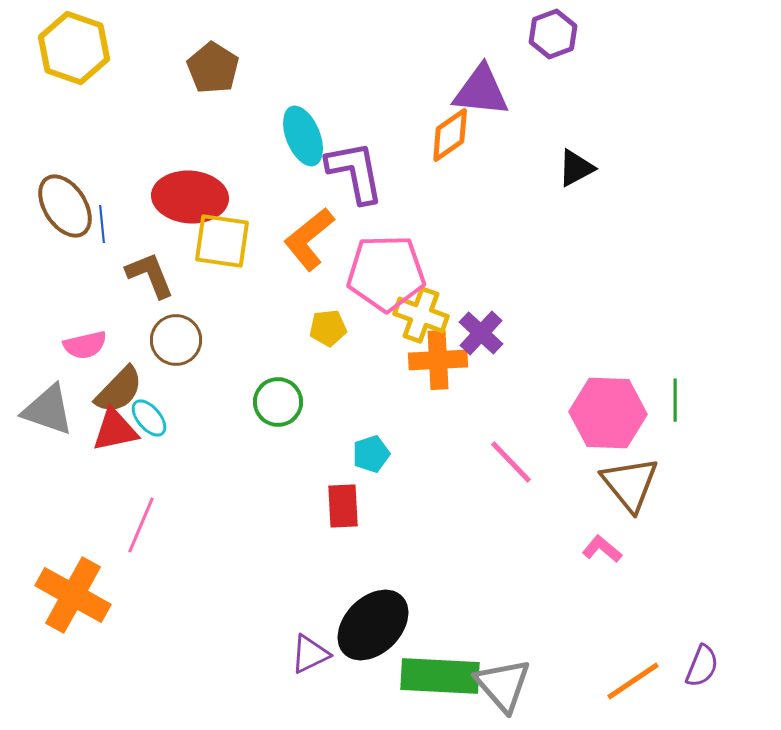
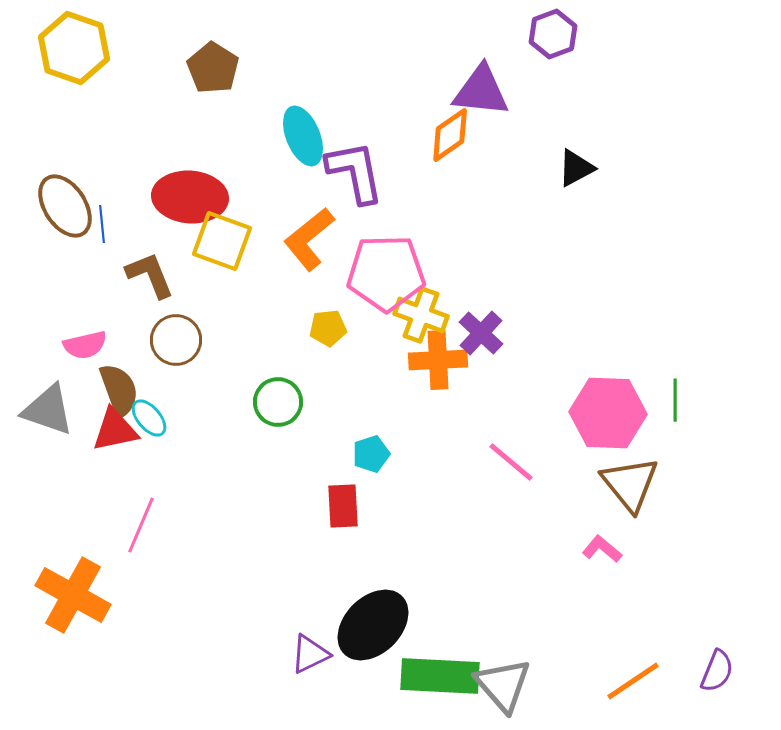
yellow square at (222, 241): rotated 12 degrees clockwise
brown semicircle at (119, 390): rotated 64 degrees counterclockwise
pink line at (511, 462): rotated 6 degrees counterclockwise
purple semicircle at (702, 666): moved 15 px right, 5 px down
